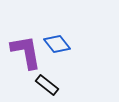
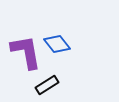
black rectangle: rotated 70 degrees counterclockwise
